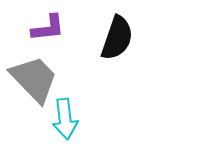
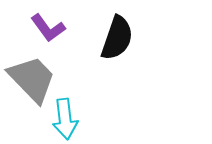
purple L-shape: rotated 60 degrees clockwise
gray trapezoid: moved 2 px left
